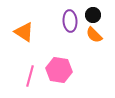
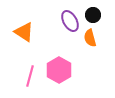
purple ellipse: rotated 25 degrees counterclockwise
orange semicircle: moved 4 px left, 3 px down; rotated 30 degrees clockwise
pink hexagon: rotated 20 degrees clockwise
